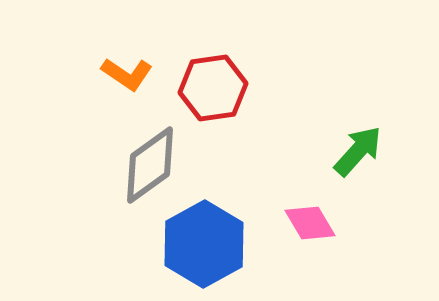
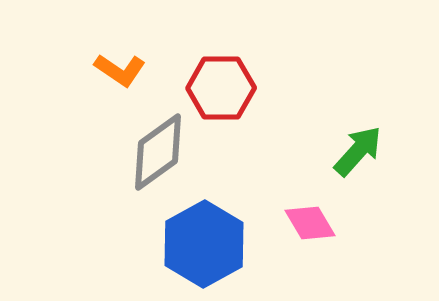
orange L-shape: moved 7 px left, 4 px up
red hexagon: moved 8 px right; rotated 8 degrees clockwise
gray diamond: moved 8 px right, 13 px up
